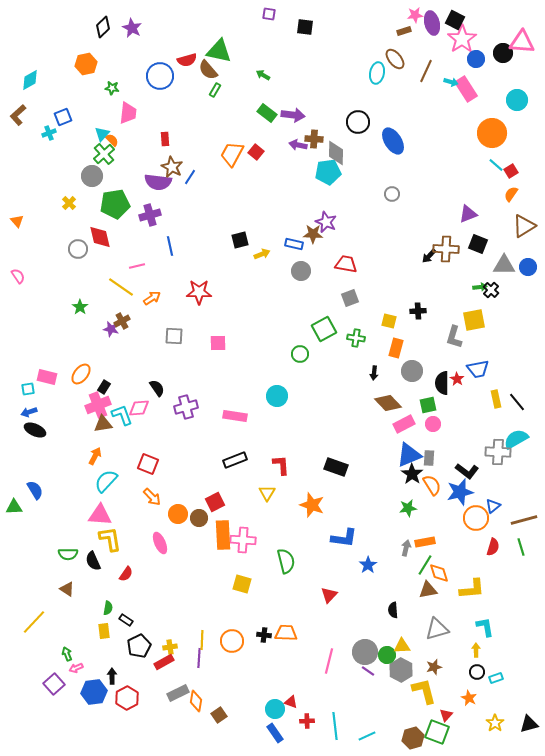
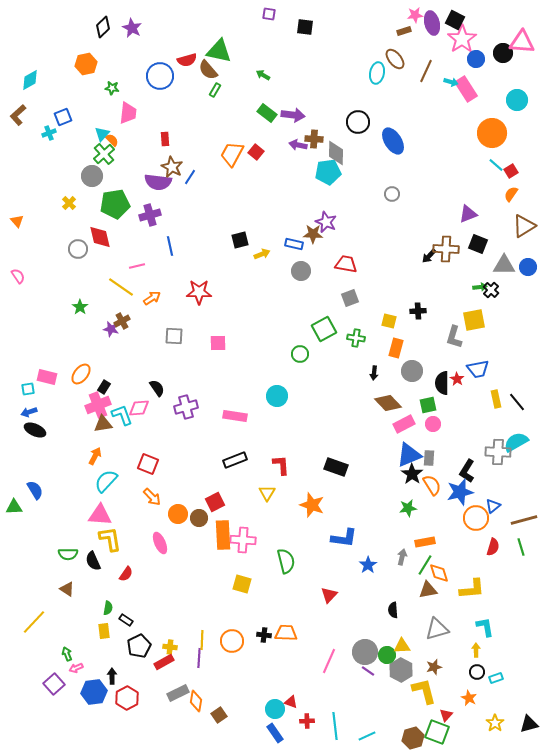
cyan semicircle at (516, 439): moved 3 px down
black L-shape at (467, 471): rotated 85 degrees clockwise
gray arrow at (406, 548): moved 4 px left, 9 px down
yellow cross at (170, 647): rotated 16 degrees clockwise
pink line at (329, 661): rotated 10 degrees clockwise
